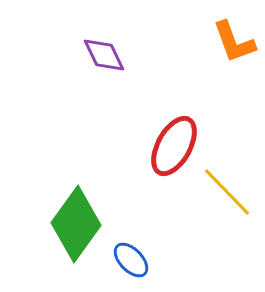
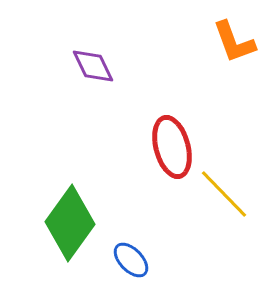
purple diamond: moved 11 px left, 11 px down
red ellipse: moved 2 px left, 1 px down; rotated 44 degrees counterclockwise
yellow line: moved 3 px left, 2 px down
green diamond: moved 6 px left, 1 px up
